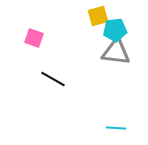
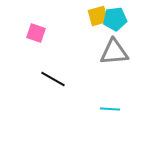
cyan pentagon: moved 11 px up
pink square: moved 2 px right, 5 px up
gray triangle: moved 2 px left; rotated 12 degrees counterclockwise
cyan line: moved 6 px left, 19 px up
